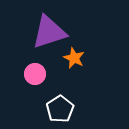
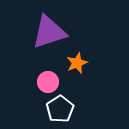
orange star: moved 3 px right, 5 px down; rotated 25 degrees clockwise
pink circle: moved 13 px right, 8 px down
